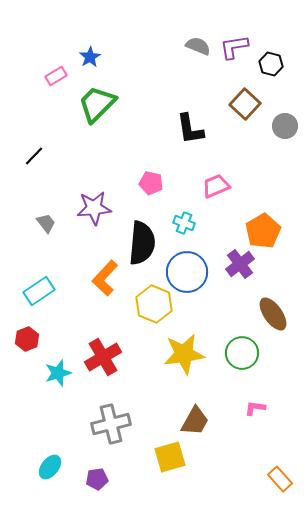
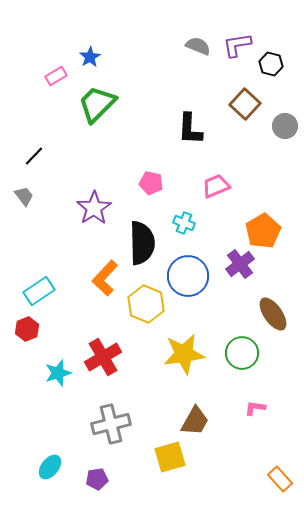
purple L-shape: moved 3 px right, 2 px up
black L-shape: rotated 12 degrees clockwise
purple star: rotated 28 degrees counterclockwise
gray trapezoid: moved 22 px left, 27 px up
black semicircle: rotated 6 degrees counterclockwise
blue circle: moved 1 px right, 4 px down
yellow hexagon: moved 8 px left
red hexagon: moved 10 px up
